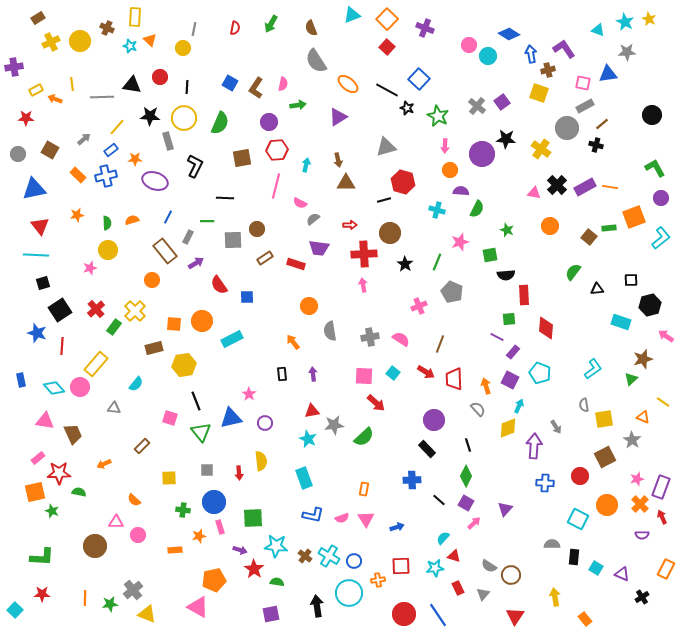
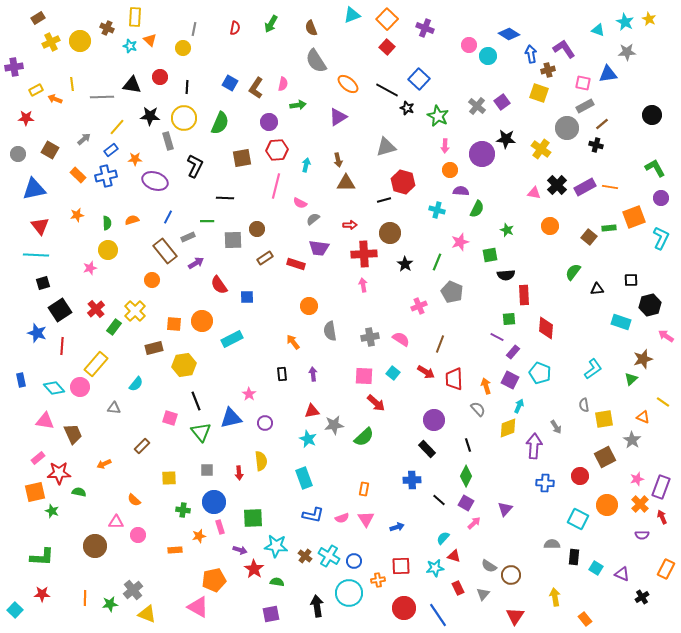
gray rectangle at (188, 237): rotated 40 degrees clockwise
cyan L-shape at (661, 238): rotated 25 degrees counterclockwise
red circle at (404, 614): moved 6 px up
